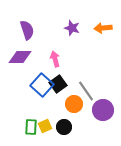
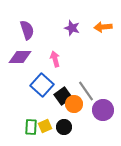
orange arrow: moved 1 px up
black square: moved 5 px right, 12 px down
